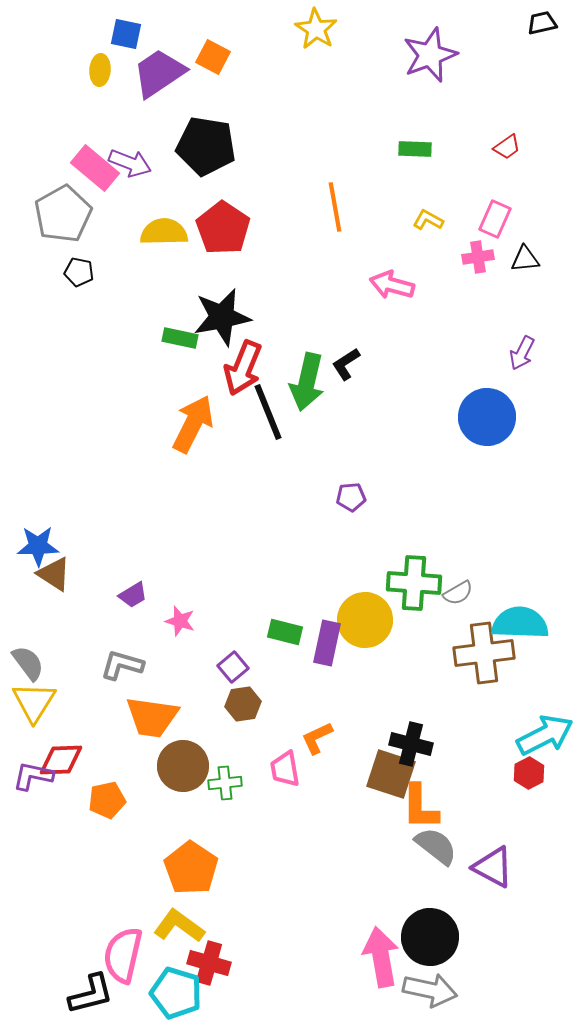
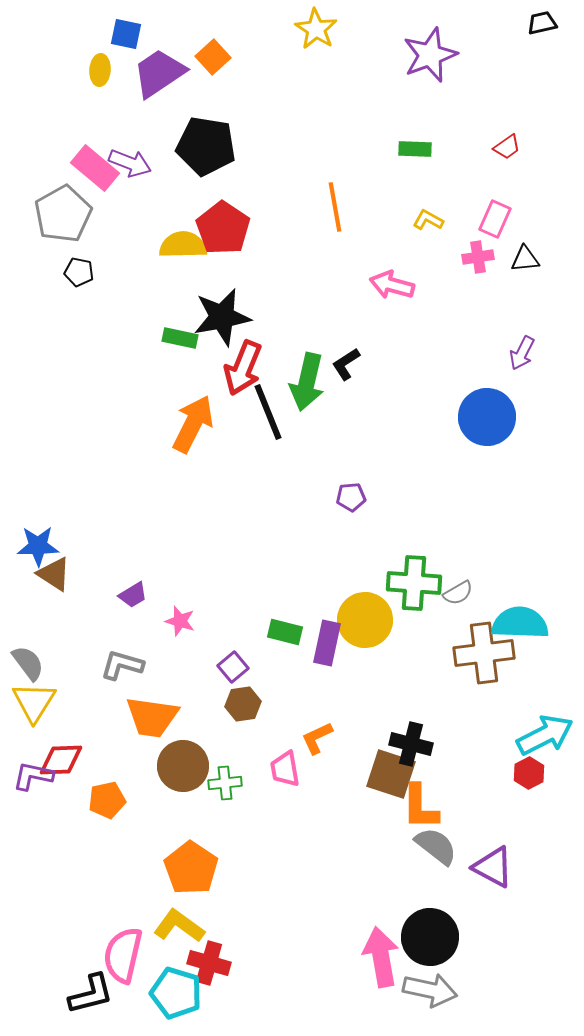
orange square at (213, 57): rotated 20 degrees clockwise
yellow semicircle at (164, 232): moved 19 px right, 13 px down
